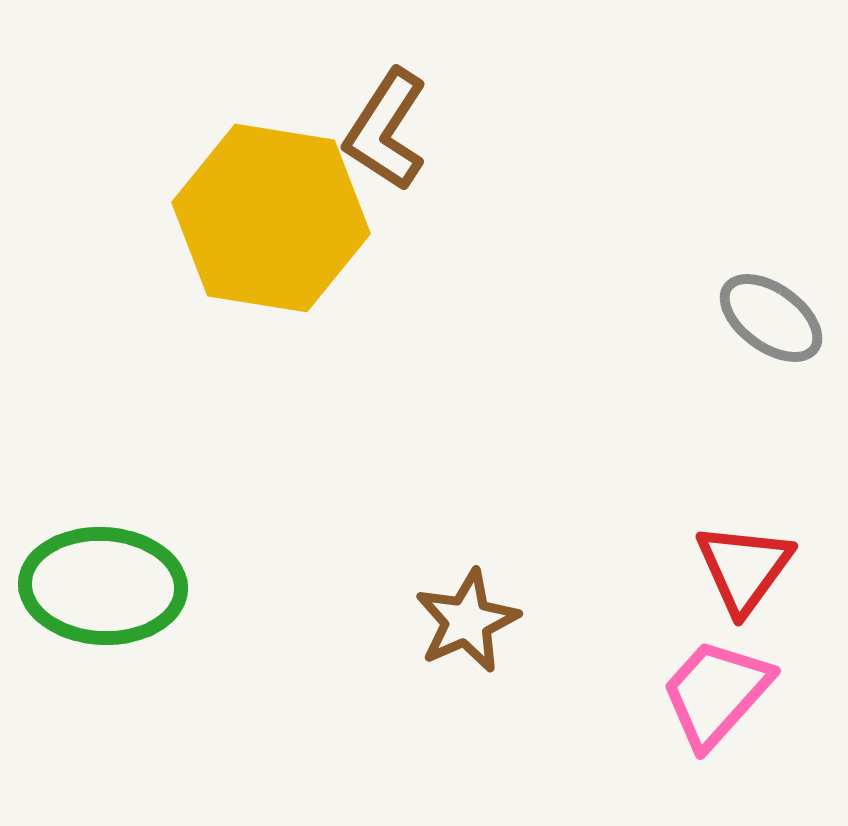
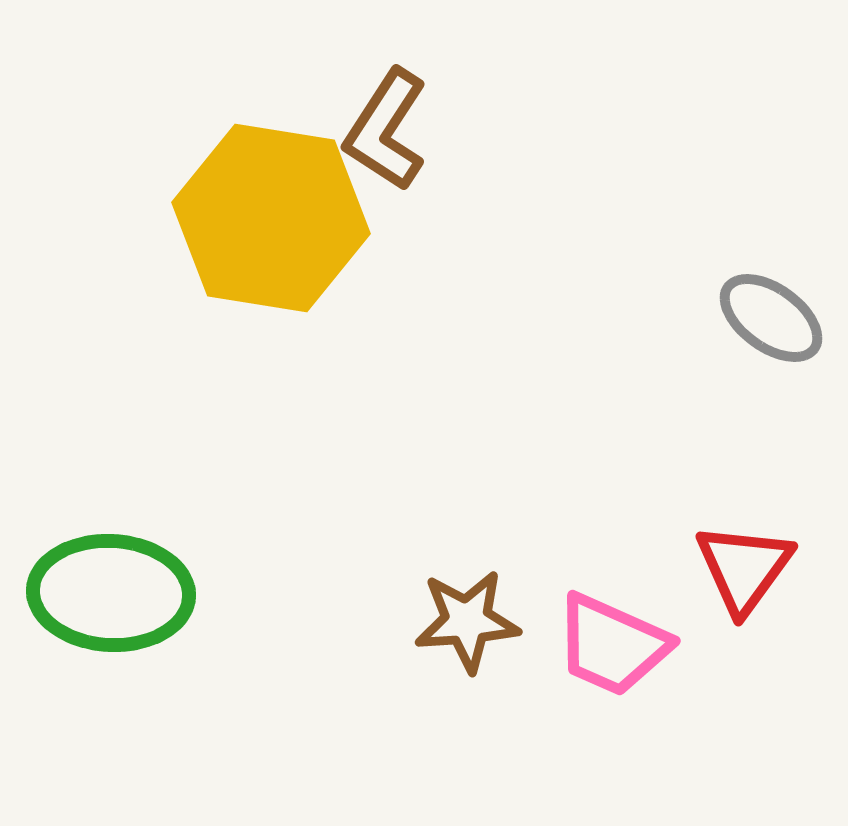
green ellipse: moved 8 px right, 7 px down
brown star: rotated 20 degrees clockwise
pink trapezoid: moved 104 px left, 48 px up; rotated 108 degrees counterclockwise
